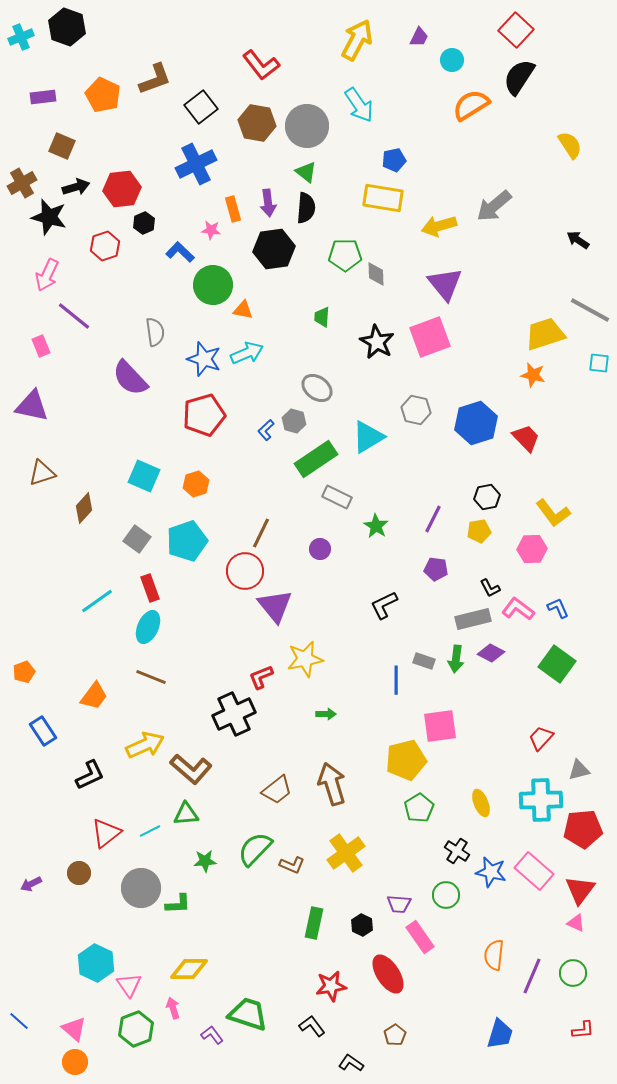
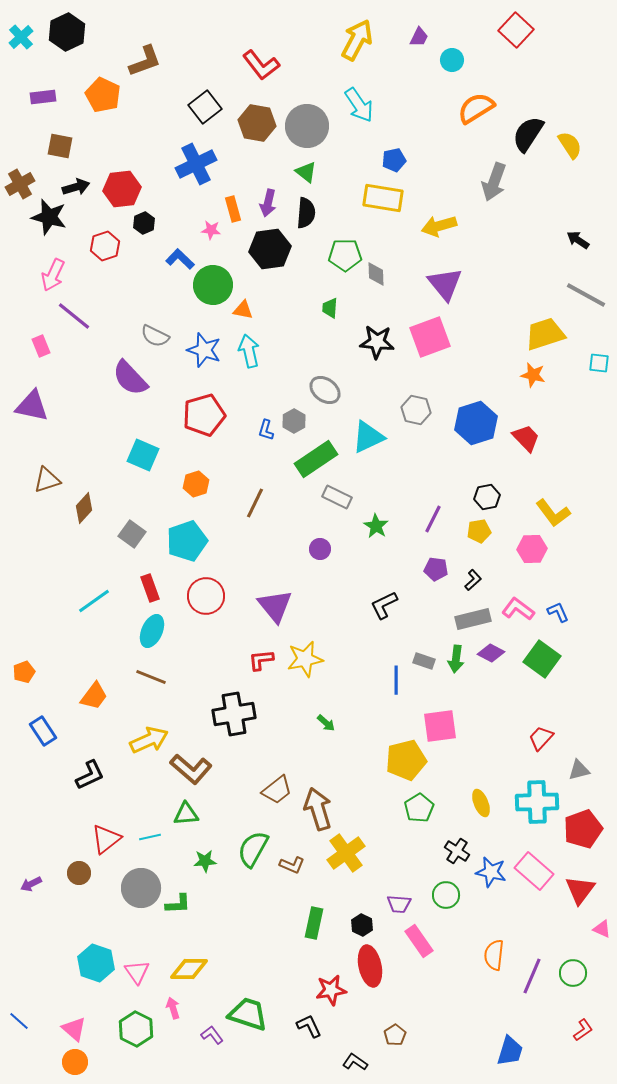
black hexagon at (67, 27): moved 5 px down; rotated 15 degrees clockwise
cyan cross at (21, 37): rotated 20 degrees counterclockwise
black semicircle at (519, 77): moved 9 px right, 57 px down
brown L-shape at (155, 79): moved 10 px left, 18 px up
orange semicircle at (471, 105): moved 5 px right, 3 px down
black square at (201, 107): moved 4 px right
brown square at (62, 146): moved 2 px left; rotated 12 degrees counterclockwise
brown cross at (22, 183): moved 2 px left, 1 px down
purple arrow at (268, 203): rotated 20 degrees clockwise
gray arrow at (494, 206): moved 24 px up; rotated 30 degrees counterclockwise
black semicircle at (306, 208): moved 5 px down
black hexagon at (274, 249): moved 4 px left
blue L-shape at (180, 252): moved 7 px down
pink arrow at (47, 275): moved 6 px right
gray line at (590, 310): moved 4 px left, 15 px up
green trapezoid at (322, 317): moved 8 px right, 9 px up
gray semicircle at (155, 332): moved 4 px down; rotated 124 degrees clockwise
black star at (377, 342): rotated 24 degrees counterclockwise
cyan arrow at (247, 353): moved 2 px right, 2 px up; rotated 80 degrees counterclockwise
blue star at (204, 359): moved 9 px up
gray ellipse at (317, 388): moved 8 px right, 2 px down
gray hexagon at (294, 421): rotated 15 degrees clockwise
blue L-shape at (266, 430): rotated 30 degrees counterclockwise
cyan triangle at (368, 437): rotated 6 degrees clockwise
brown triangle at (42, 473): moved 5 px right, 7 px down
cyan square at (144, 476): moved 1 px left, 21 px up
brown line at (261, 533): moved 6 px left, 30 px up
gray square at (137, 539): moved 5 px left, 5 px up
red circle at (245, 571): moved 39 px left, 25 px down
black L-shape at (490, 588): moved 17 px left, 8 px up; rotated 105 degrees counterclockwise
cyan line at (97, 601): moved 3 px left
blue L-shape at (558, 608): moved 4 px down
cyan ellipse at (148, 627): moved 4 px right, 4 px down
green square at (557, 664): moved 15 px left, 5 px up
red L-shape at (261, 677): moved 17 px up; rotated 16 degrees clockwise
black cross at (234, 714): rotated 15 degrees clockwise
green arrow at (326, 714): moved 9 px down; rotated 42 degrees clockwise
yellow arrow at (145, 745): moved 4 px right, 5 px up
brown arrow at (332, 784): moved 14 px left, 25 px down
cyan cross at (541, 800): moved 4 px left, 2 px down
red pentagon at (583, 829): rotated 15 degrees counterclockwise
cyan line at (150, 831): moved 6 px down; rotated 15 degrees clockwise
red triangle at (106, 833): moved 6 px down
green semicircle at (255, 849): moved 2 px left; rotated 15 degrees counterclockwise
pink triangle at (576, 923): moved 26 px right, 6 px down
pink rectangle at (420, 937): moved 1 px left, 4 px down
cyan hexagon at (96, 963): rotated 6 degrees counterclockwise
red ellipse at (388, 974): moved 18 px left, 8 px up; rotated 21 degrees clockwise
pink triangle at (129, 985): moved 8 px right, 13 px up
red star at (331, 986): moved 4 px down
black L-shape at (312, 1026): moved 3 px left; rotated 12 degrees clockwise
green hexagon at (136, 1029): rotated 12 degrees counterclockwise
red L-shape at (583, 1030): rotated 30 degrees counterclockwise
blue trapezoid at (500, 1034): moved 10 px right, 17 px down
black L-shape at (351, 1063): moved 4 px right, 1 px up
